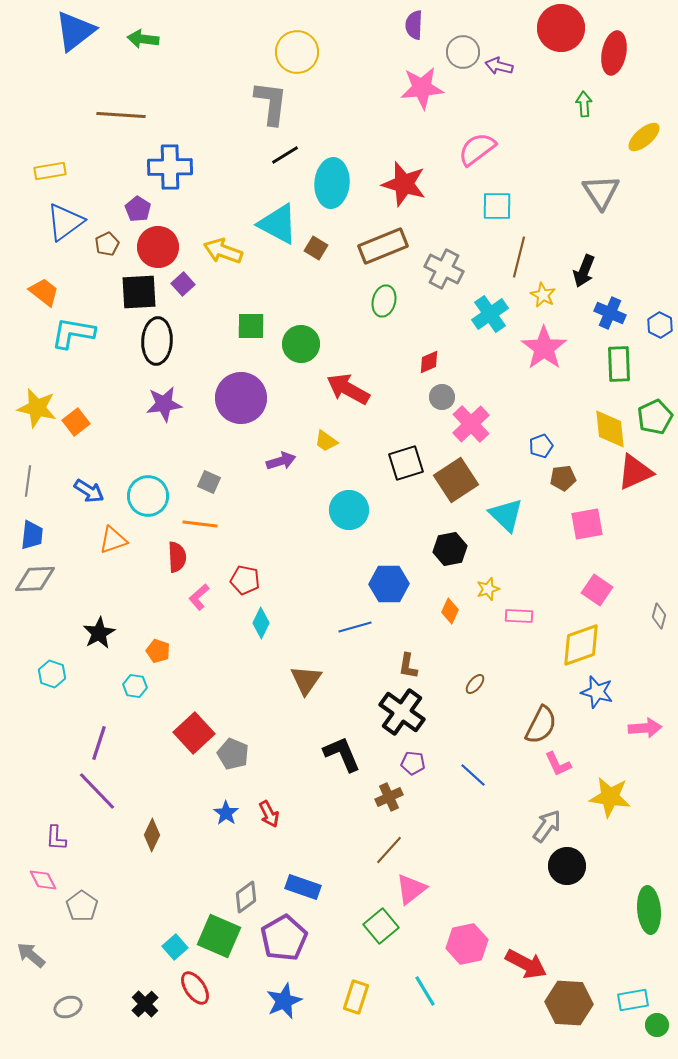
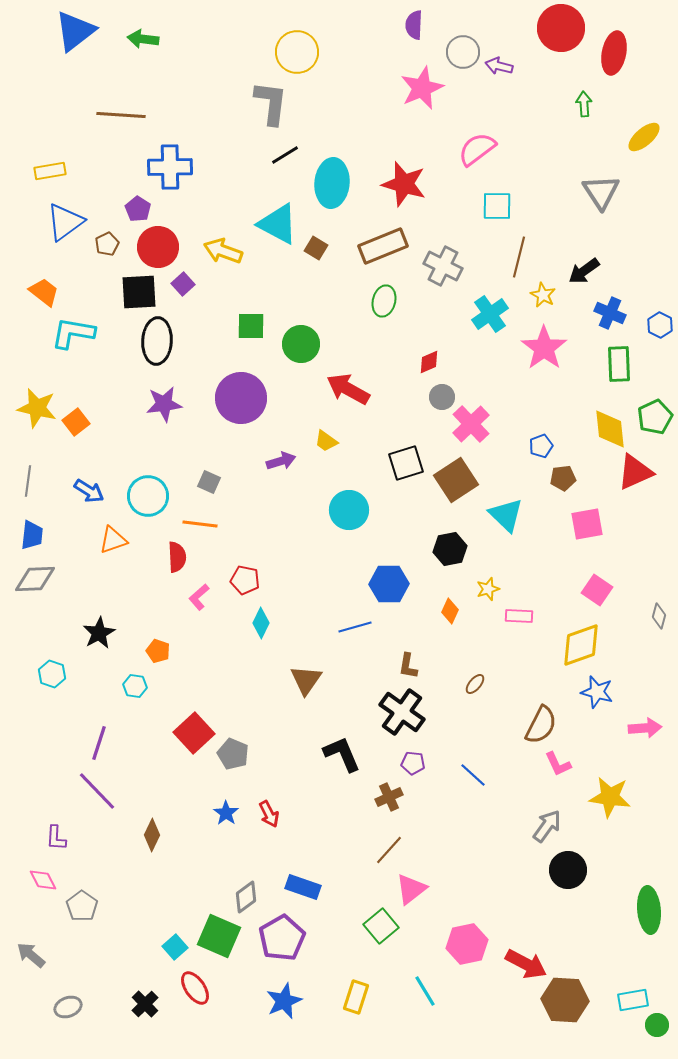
pink star at (422, 88): rotated 18 degrees counterclockwise
gray cross at (444, 269): moved 1 px left, 3 px up
black arrow at (584, 271): rotated 32 degrees clockwise
black circle at (567, 866): moved 1 px right, 4 px down
purple pentagon at (284, 938): moved 2 px left
brown hexagon at (569, 1003): moved 4 px left, 3 px up
